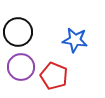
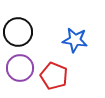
purple circle: moved 1 px left, 1 px down
